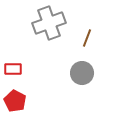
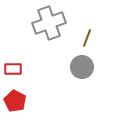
gray circle: moved 6 px up
